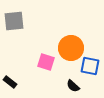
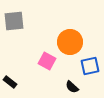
orange circle: moved 1 px left, 6 px up
pink square: moved 1 px right, 1 px up; rotated 12 degrees clockwise
blue square: rotated 24 degrees counterclockwise
black semicircle: moved 1 px left, 1 px down
